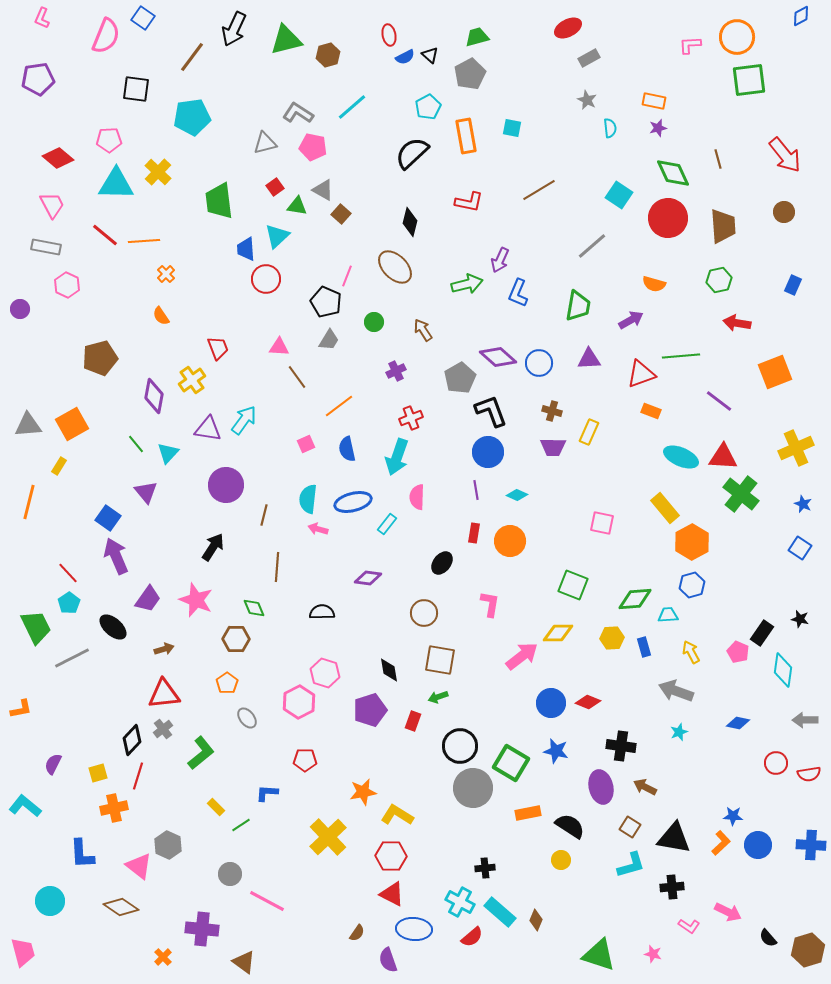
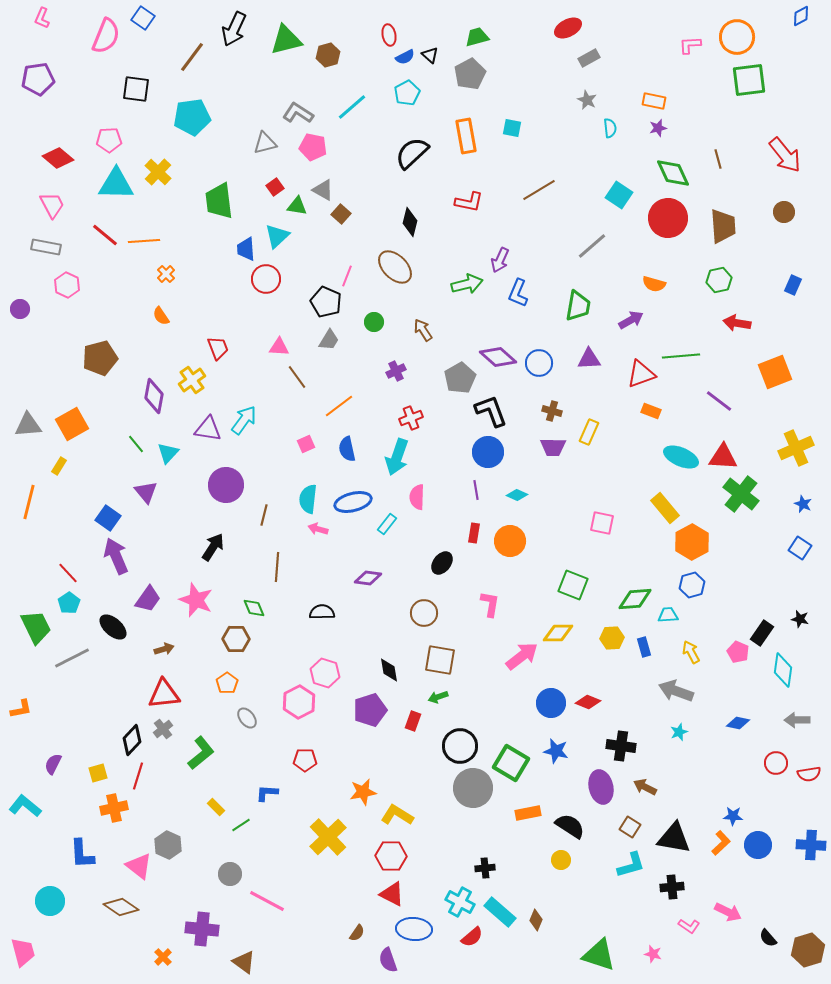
cyan pentagon at (428, 107): moved 21 px left, 14 px up
gray arrow at (805, 720): moved 8 px left
